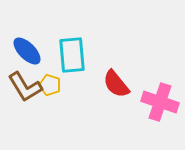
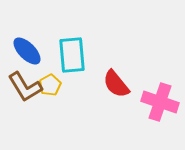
yellow pentagon: rotated 25 degrees clockwise
